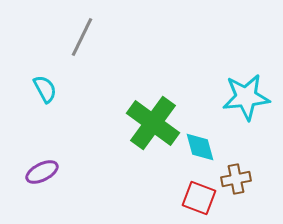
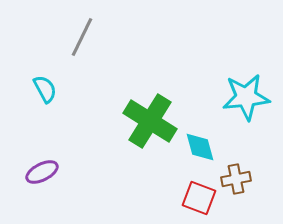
green cross: moved 3 px left, 2 px up; rotated 4 degrees counterclockwise
